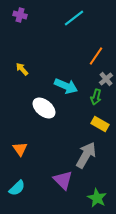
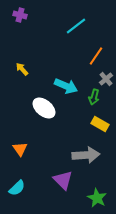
cyan line: moved 2 px right, 8 px down
green arrow: moved 2 px left
gray arrow: rotated 56 degrees clockwise
